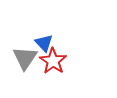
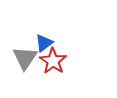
blue triangle: rotated 36 degrees clockwise
